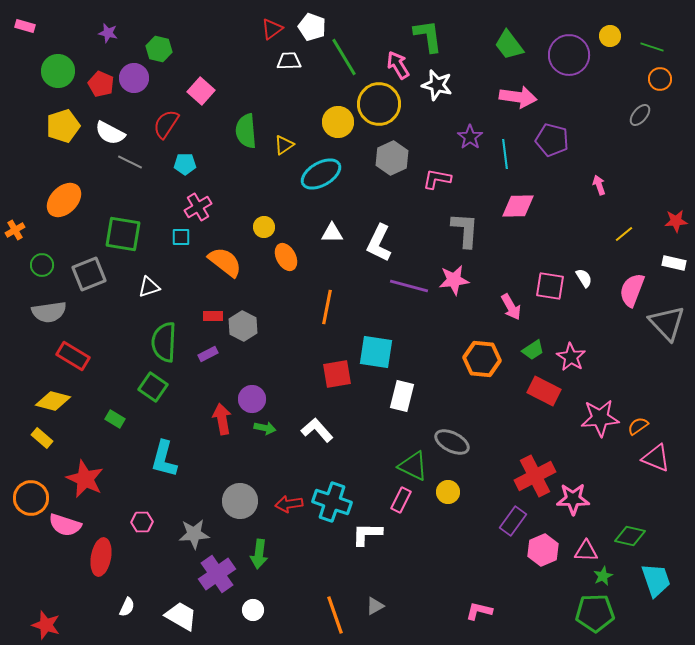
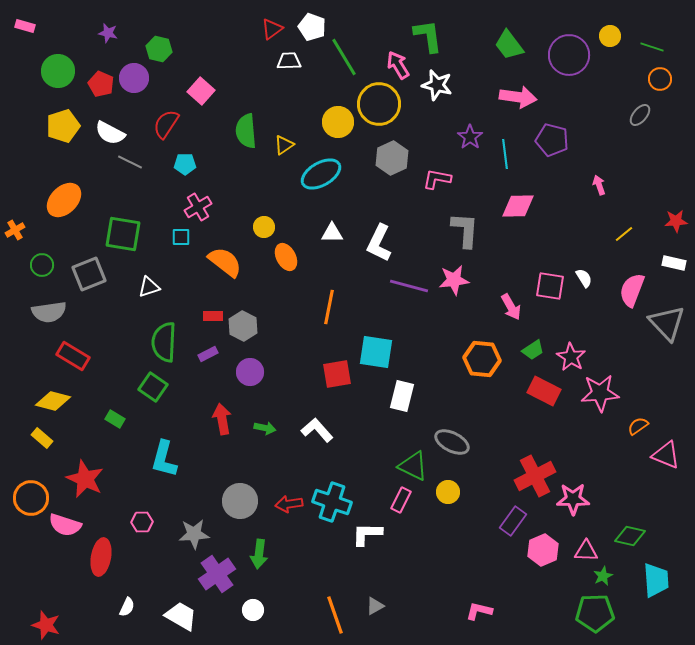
orange line at (327, 307): moved 2 px right
purple circle at (252, 399): moved 2 px left, 27 px up
pink star at (600, 418): moved 25 px up
pink triangle at (656, 458): moved 10 px right, 3 px up
cyan trapezoid at (656, 580): rotated 15 degrees clockwise
